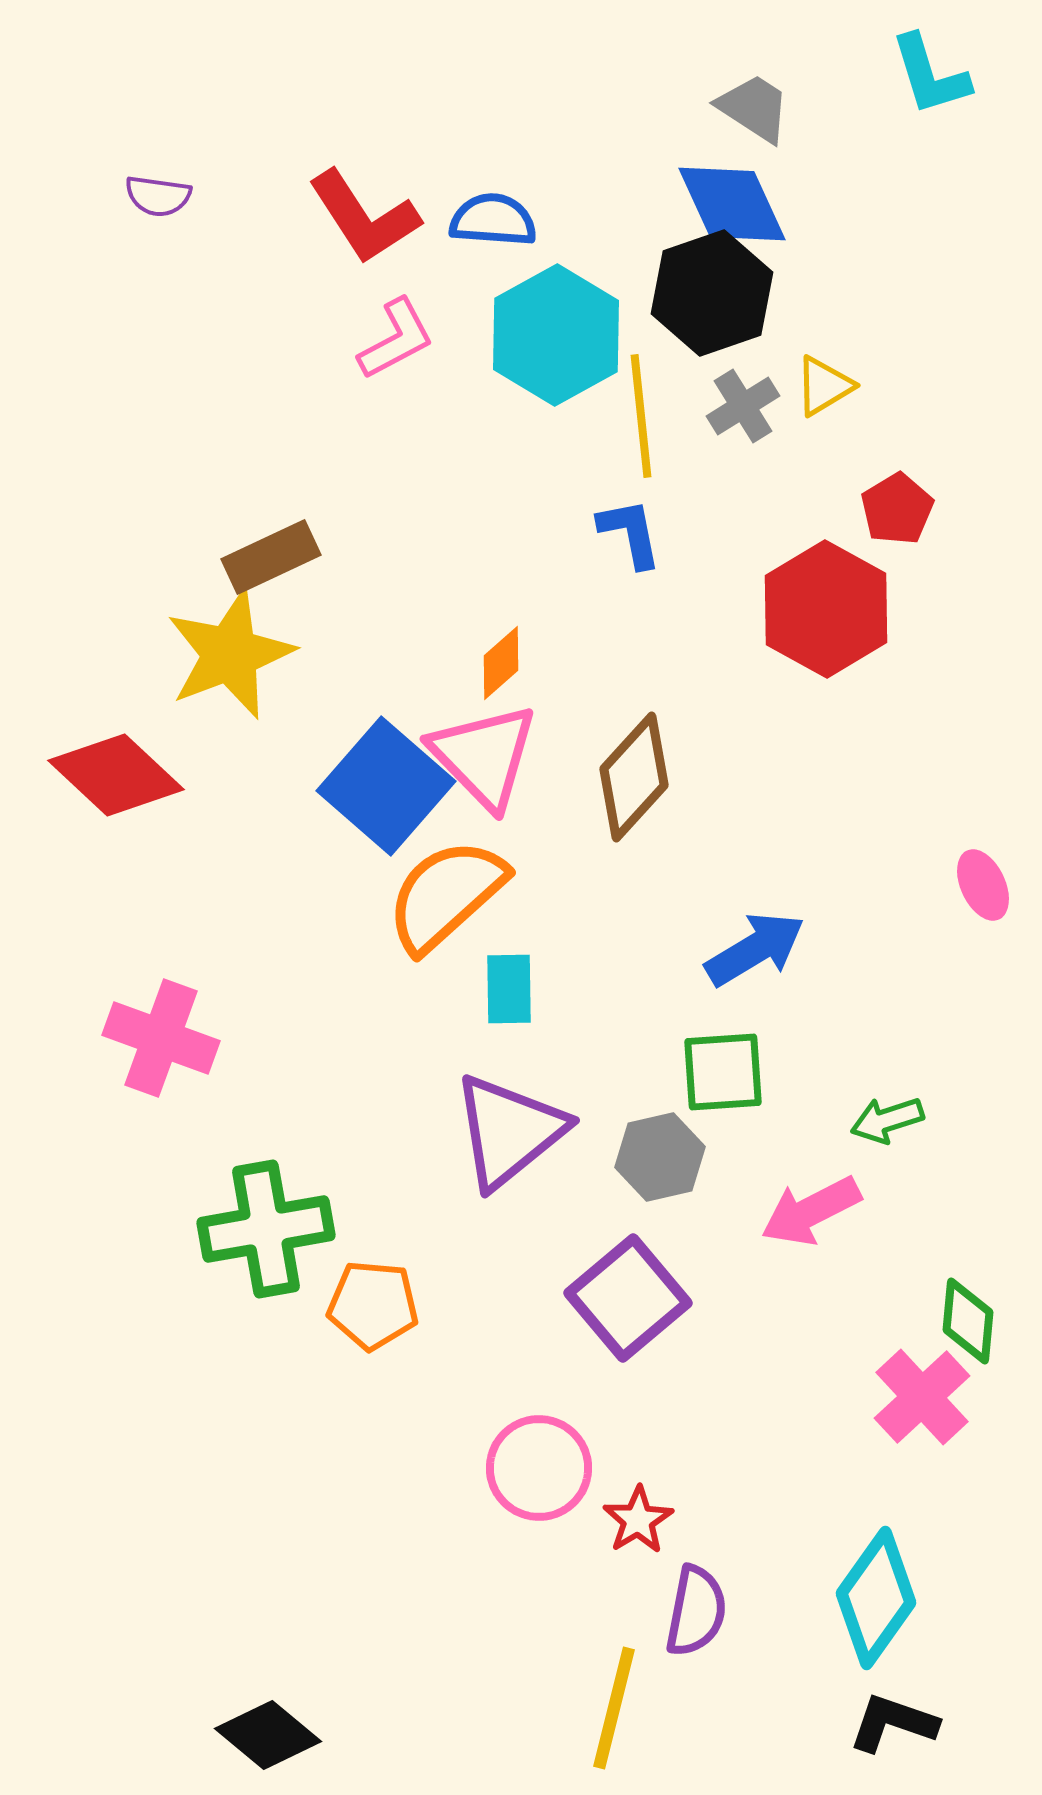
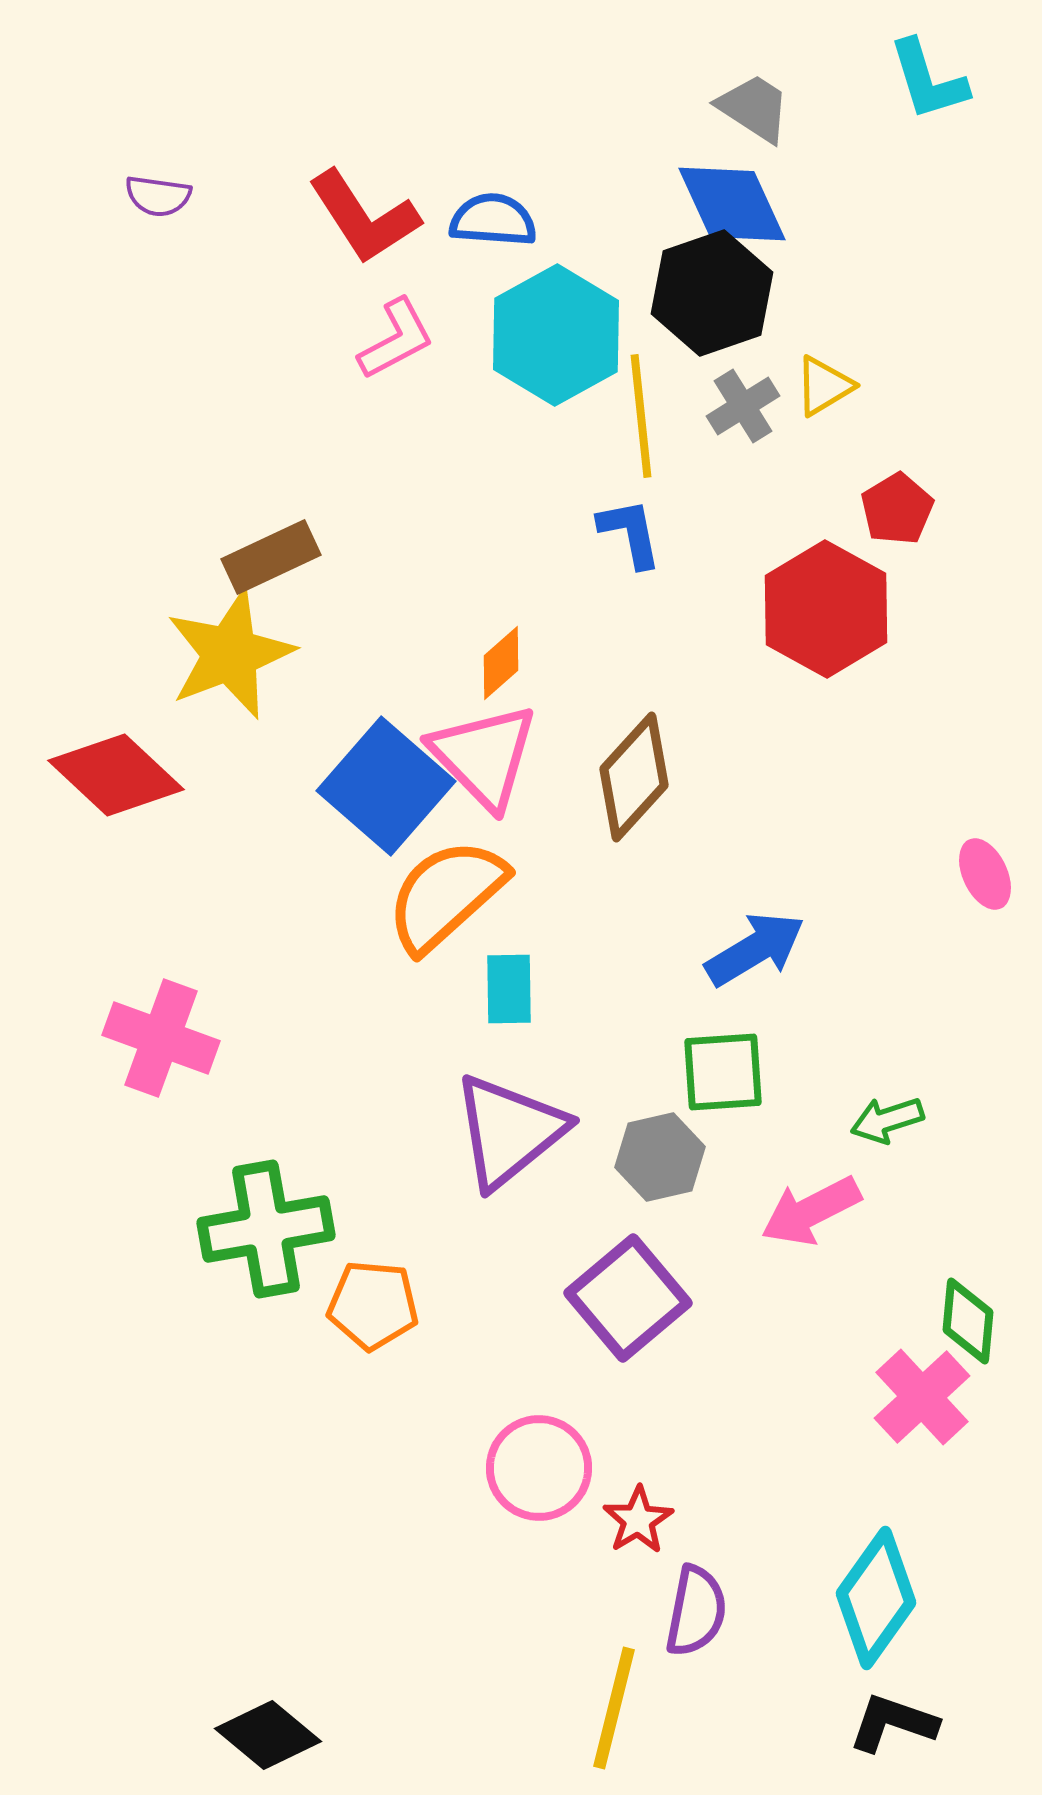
cyan L-shape at (930, 75): moved 2 px left, 5 px down
pink ellipse at (983, 885): moved 2 px right, 11 px up
